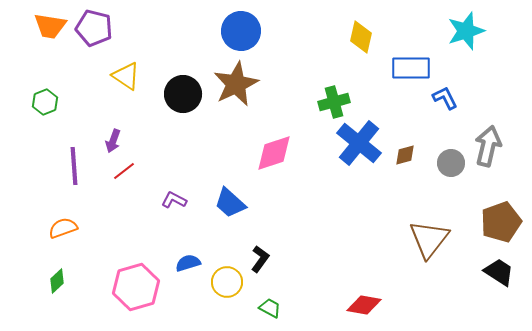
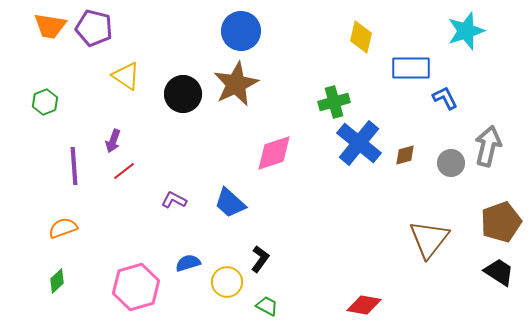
green trapezoid: moved 3 px left, 2 px up
